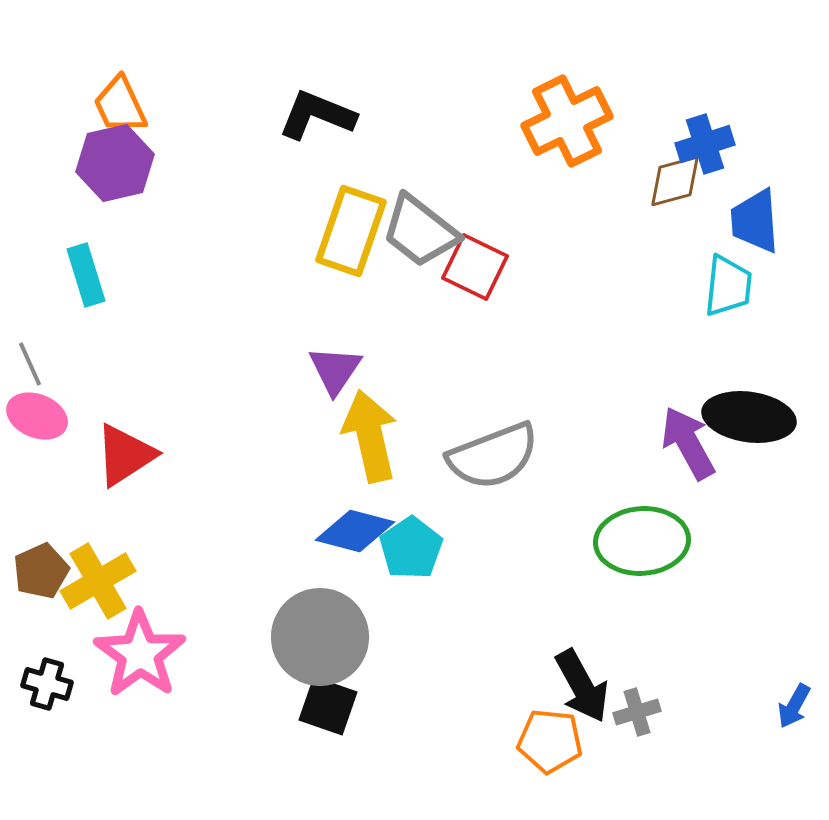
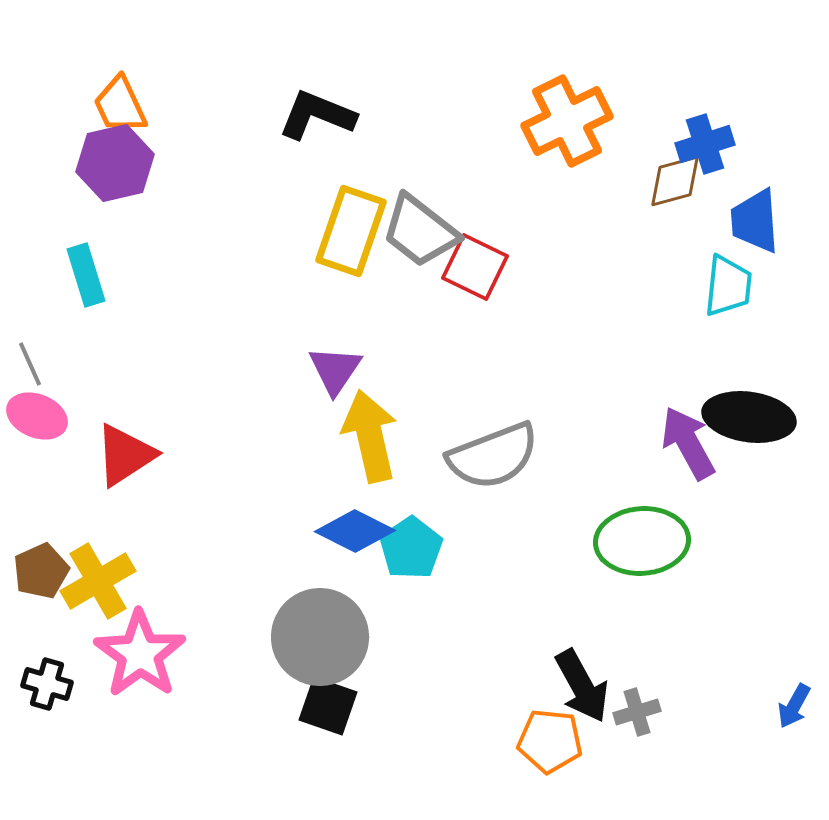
blue diamond: rotated 12 degrees clockwise
